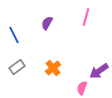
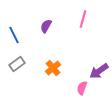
pink line: moved 3 px left, 2 px down
purple semicircle: moved 1 px left, 3 px down
gray rectangle: moved 3 px up
